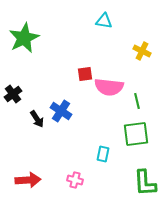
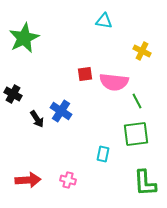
pink semicircle: moved 5 px right, 5 px up
black cross: rotated 24 degrees counterclockwise
green line: rotated 14 degrees counterclockwise
pink cross: moved 7 px left
